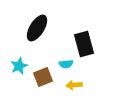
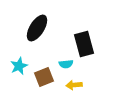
brown square: moved 1 px right
